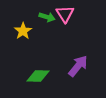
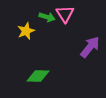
yellow star: moved 3 px right; rotated 12 degrees clockwise
purple arrow: moved 12 px right, 19 px up
